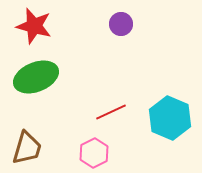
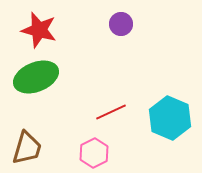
red star: moved 5 px right, 4 px down
